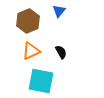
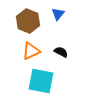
blue triangle: moved 1 px left, 3 px down
brown hexagon: rotated 15 degrees counterclockwise
black semicircle: rotated 32 degrees counterclockwise
